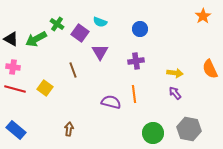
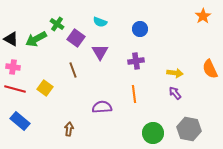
purple square: moved 4 px left, 5 px down
purple semicircle: moved 9 px left, 5 px down; rotated 18 degrees counterclockwise
blue rectangle: moved 4 px right, 9 px up
